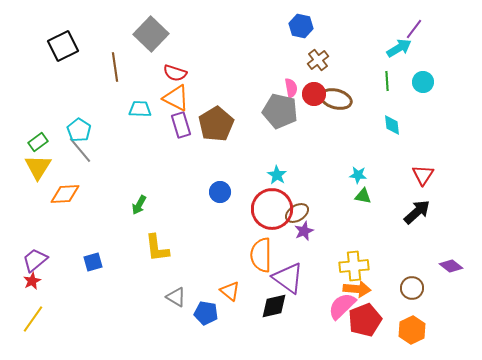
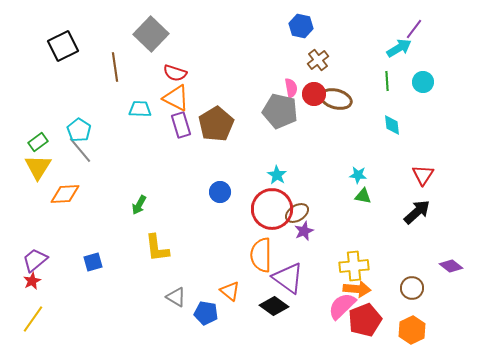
black diamond at (274, 306): rotated 48 degrees clockwise
